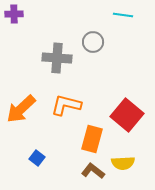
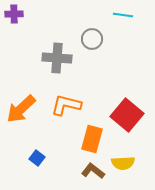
gray circle: moved 1 px left, 3 px up
